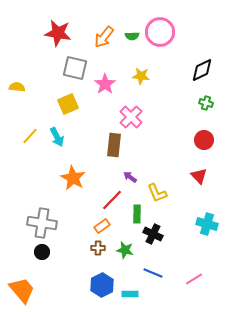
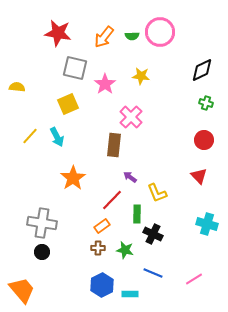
orange star: rotated 10 degrees clockwise
